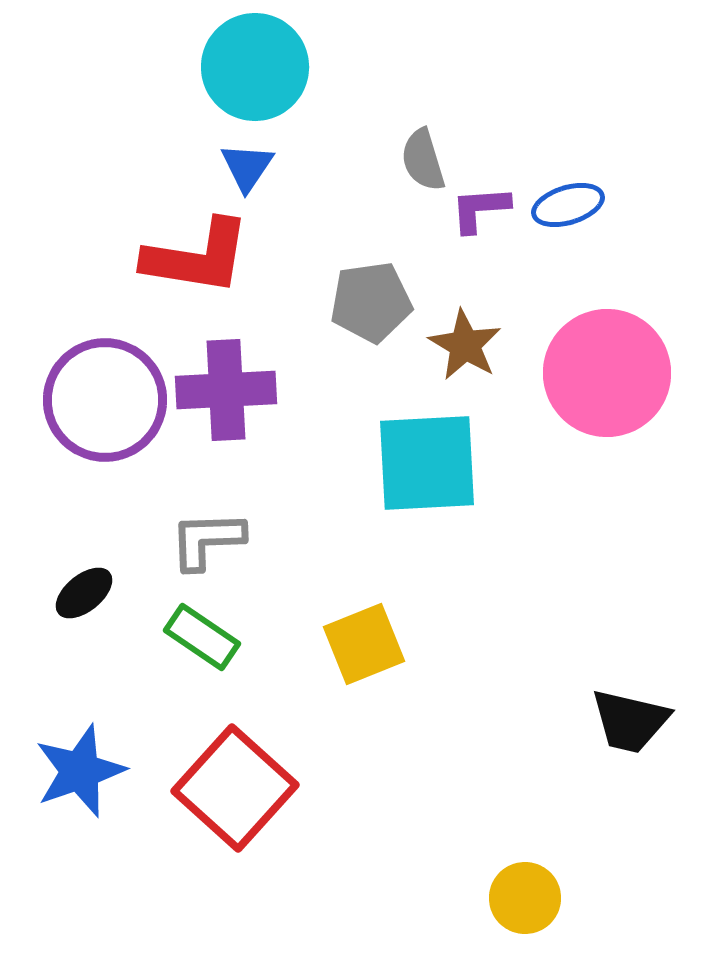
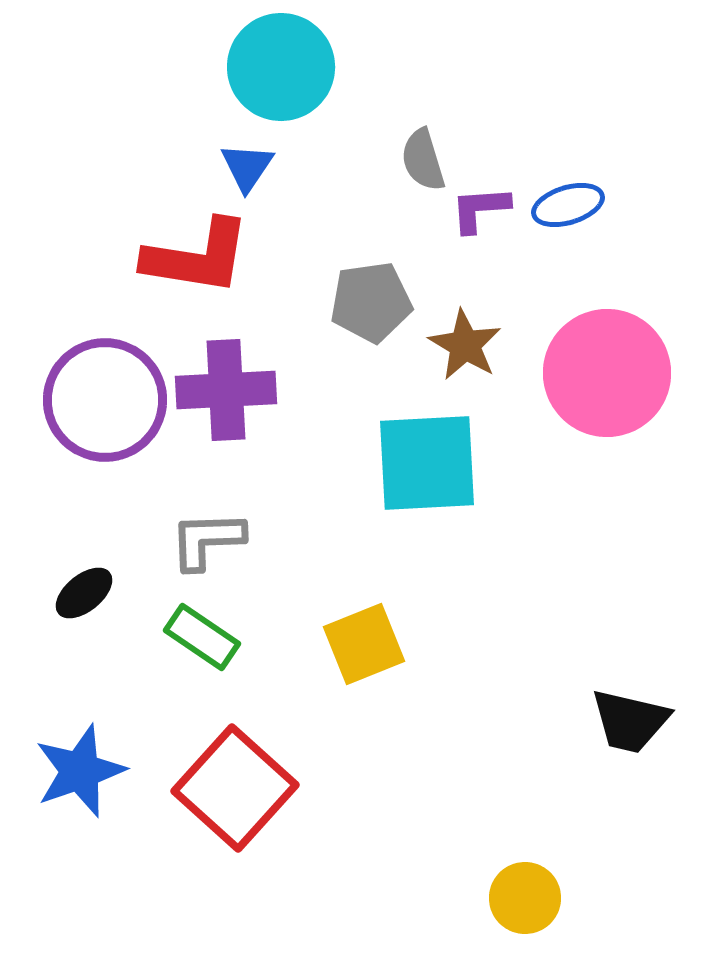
cyan circle: moved 26 px right
